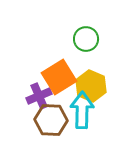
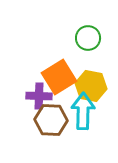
green circle: moved 2 px right, 1 px up
yellow hexagon: rotated 12 degrees counterclockwise
purple cross: rotated 25 degrees clockwise
cyan arrow: moved 1 px right, 1 px down
